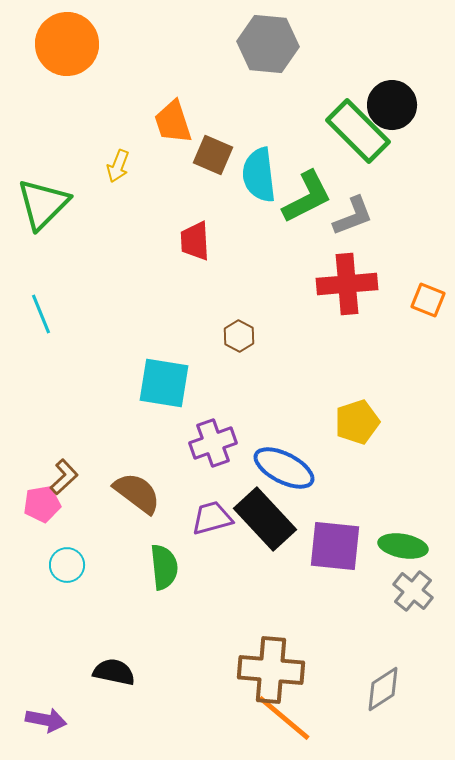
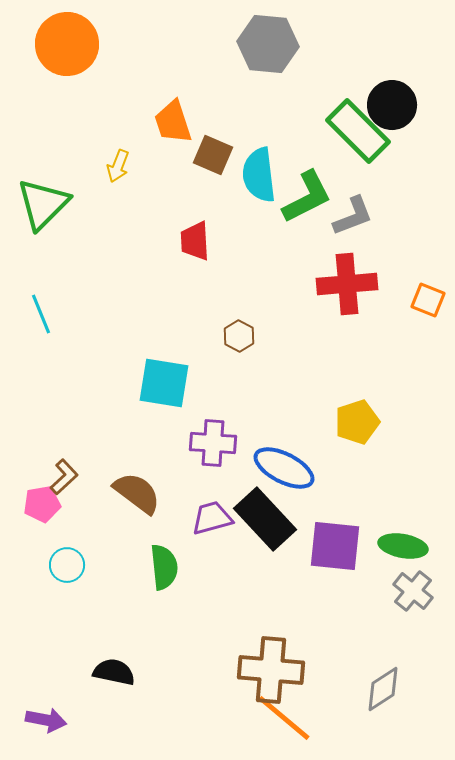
purple cross: rotated 24 degrees clockwise
